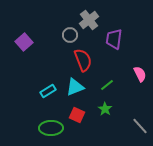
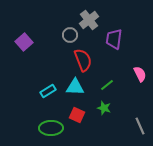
cyan triangle: rotated 24 degrees clockwise
green star: moved 1 px left, 1 px up; rotated 16 degrees counterclockwise
gray line: rotated 18 degrees clockwise
